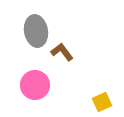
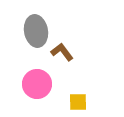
pink circle: moved 2 px right, 1 px up
yellow square: moved 24 px left; rotated 24 degrees clockwise
